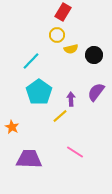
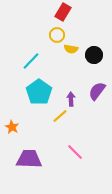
yellow semicircle: rotated 24 degrees clockwise
purple semicircle: moved 1 px right, 1 px up
pink line: rotated 12 degrees clockwise
